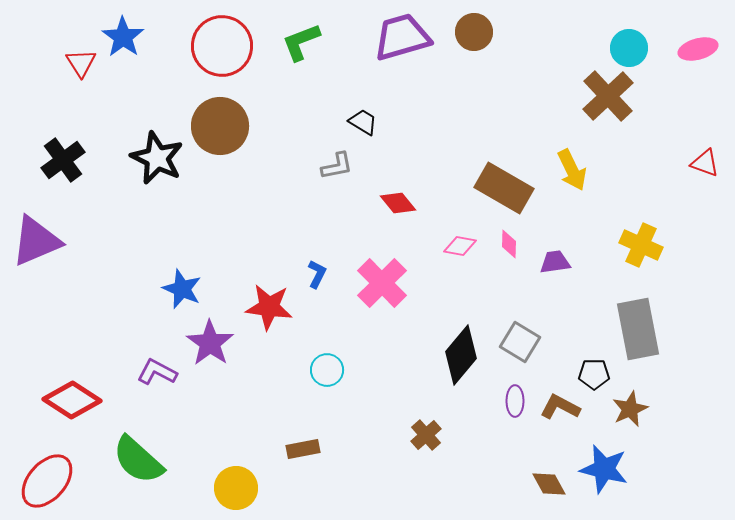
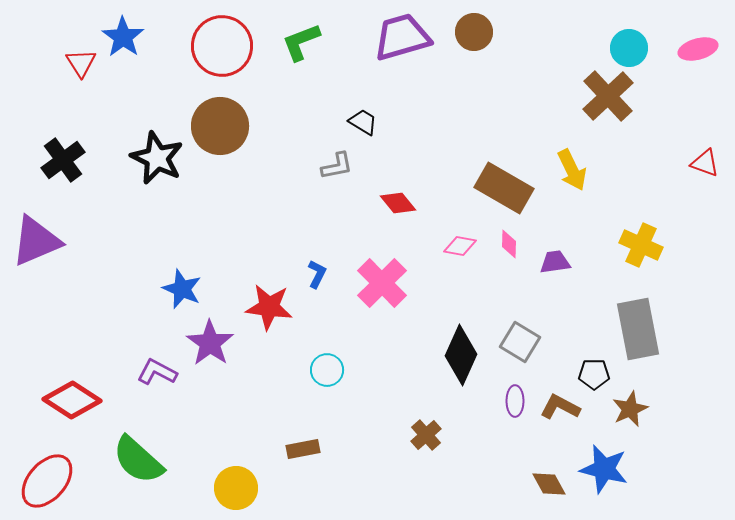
black diamond at (461, 355): rotated 16 degrees counterclockwise
